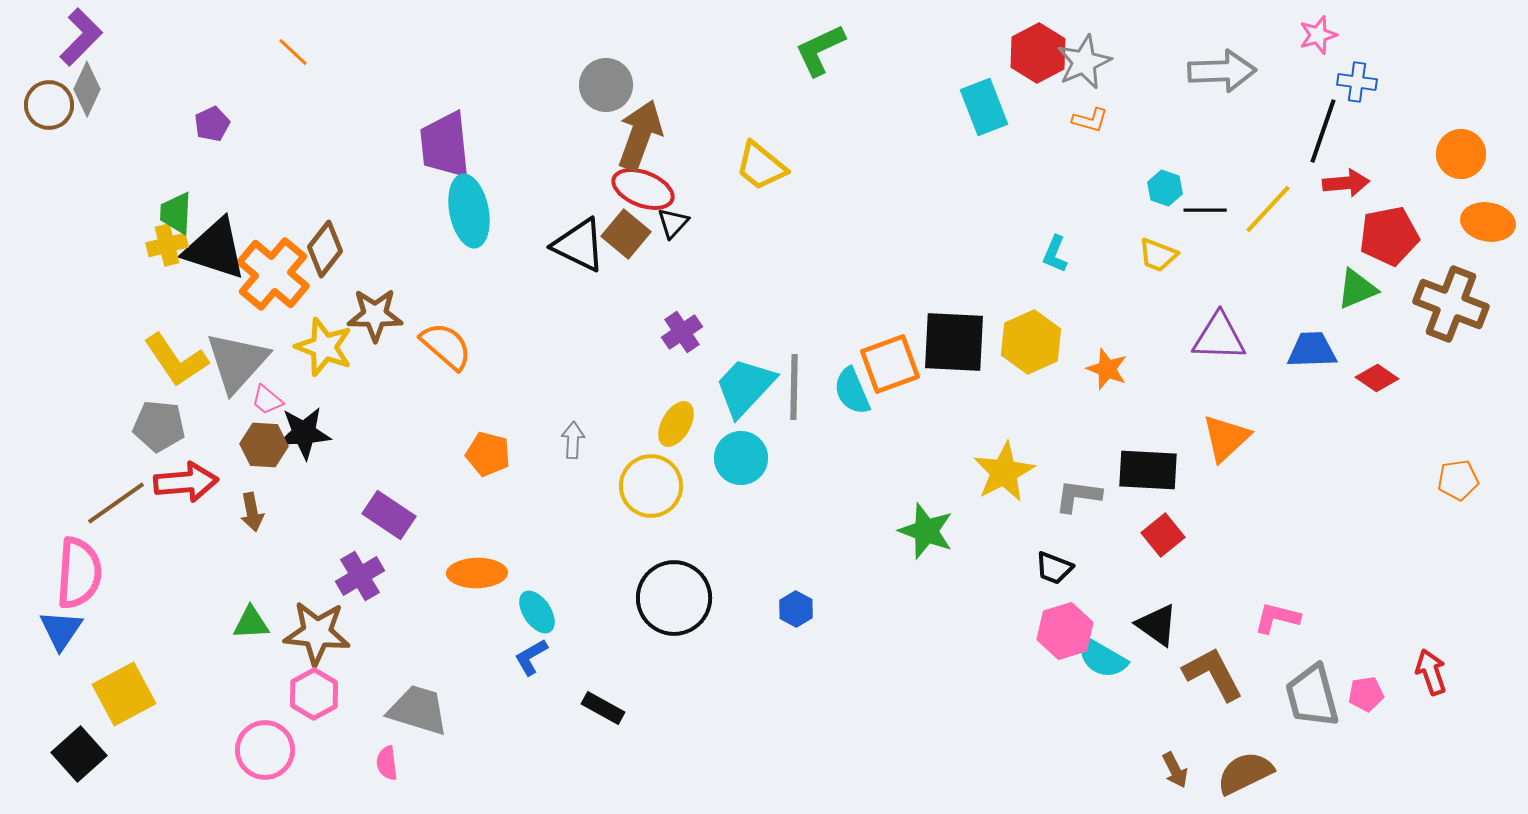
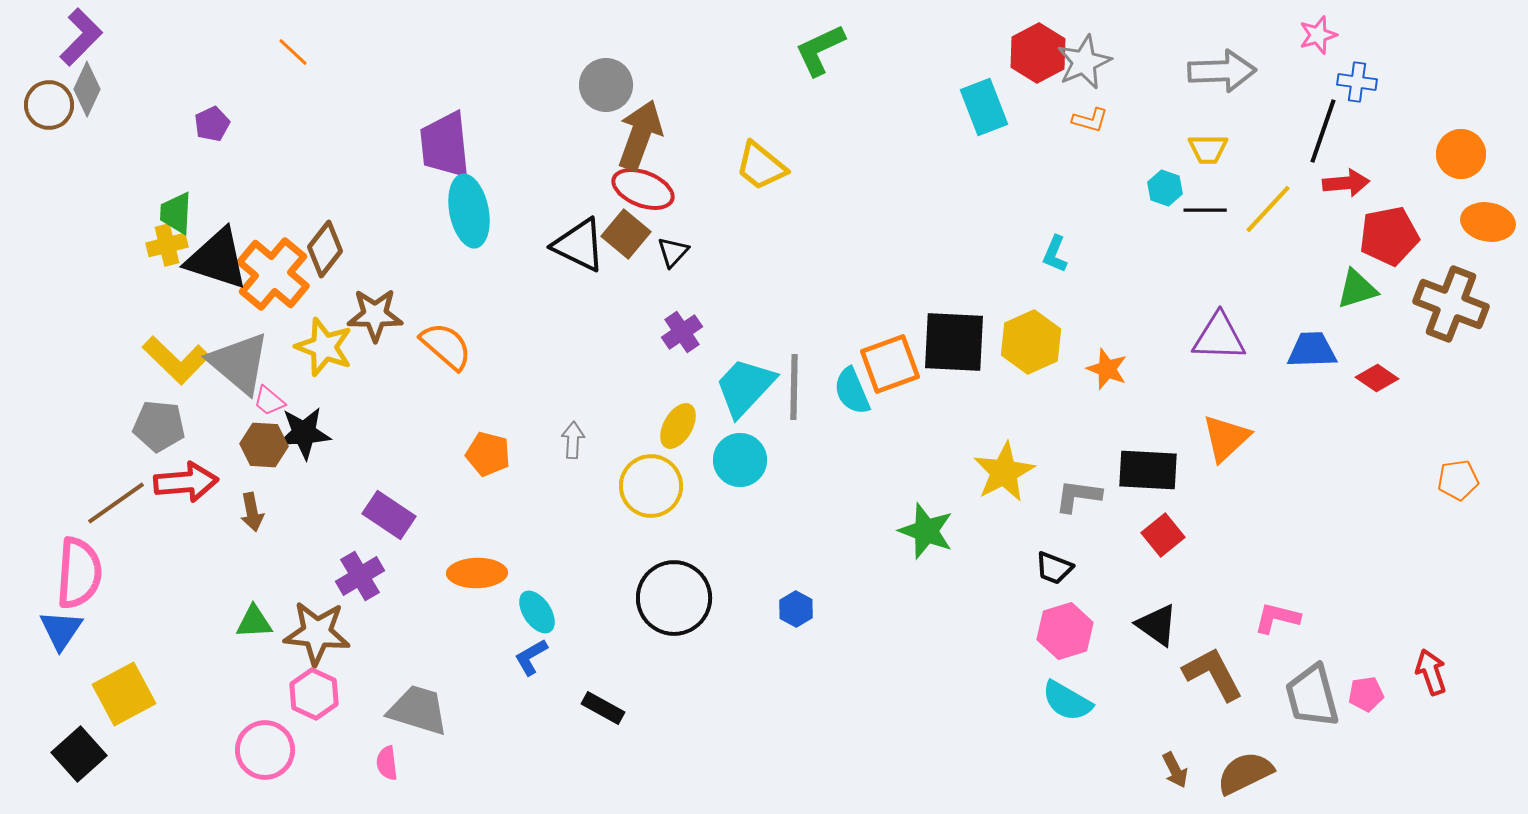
black triangle at (673, 223): moved 29 px down
black triangle at (215, 249): moved 2 px right, 10 px down
yellow trapezoid at (1158, 255): moved 50 px right, 106 px up; rotated 21 degrees counterclockwise
green triangle at (1357, 289): rotated 6 degrees clockwise
yellow L-shape at (176, 360): rotated 12 degrees counterclockwise
gray triangle at (237, 362): moved 2 px right, 1 px down; rotated 32 degrees counterclockwise
pink trapezoid at (267, 400): moved 2 px right, 1 px down
yellow ellipse at (676, 424): moved 2 px right, 2 px down
cyan circle at (741, 458): moved 1 px left, 2 px down
green triangle at (251, 623): moved 3 px right, 1 px up
cyan semicircle at (1102, 658): moved 35 px left, 43 px down
pink hexagon at (314, 694): rotated 6 degrees counterclockwise
